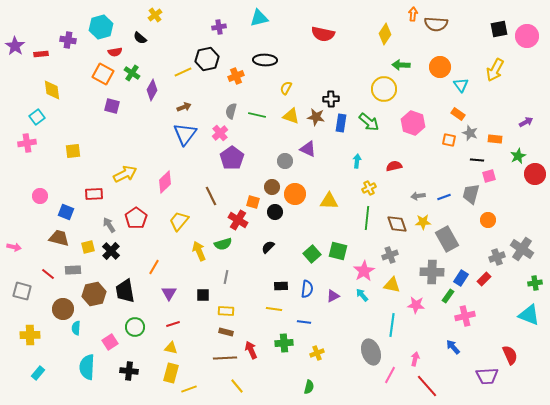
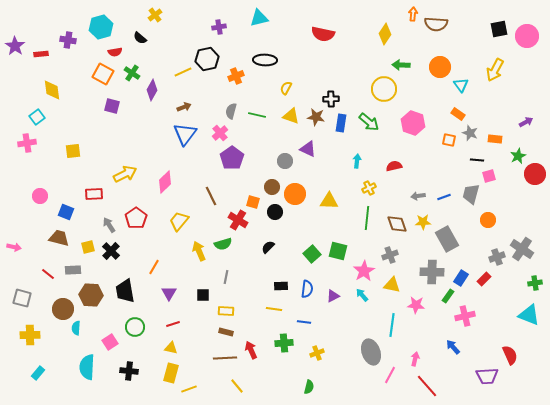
gray square at (22, 291): moved 7 px down
brown hexagon at (94, 294): moved 3 px left, 1 px down; rotated 15 degrees clockwise
